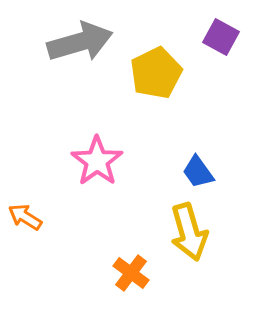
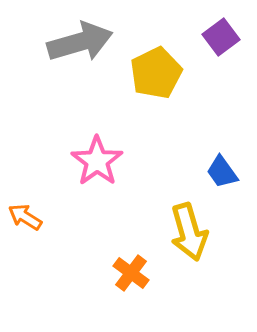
purple square: rotated 24 degrees clockwise
blue trapezoid: moved 24 px right
